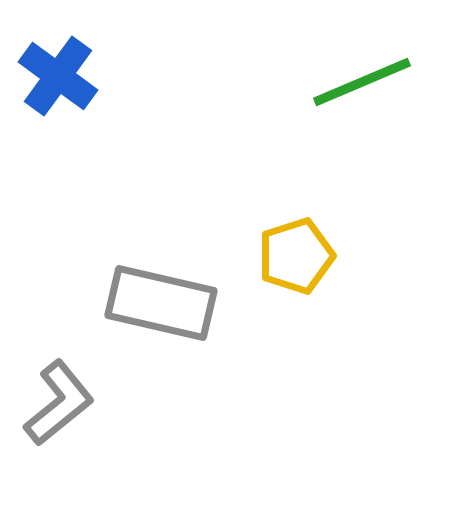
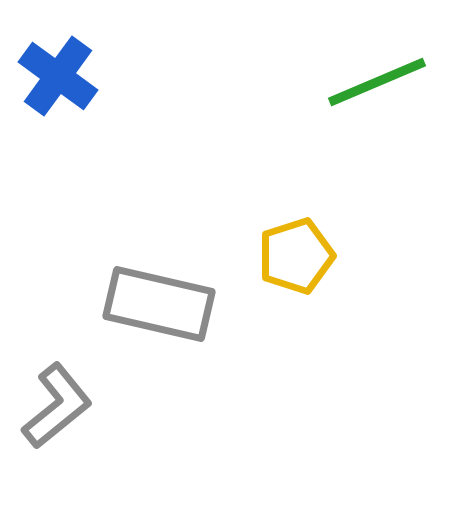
green line: moved 15 px right
gray rectangle: moved 2 px left, 1 px down
gray L-shape: moved 2 px left, 3 px down
